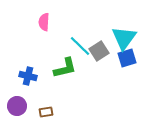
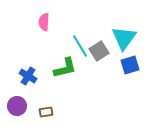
cyan line: rotated 15 degrees clockwise
blue square: moved 3 px right, 7 px down
blue cross: rotated 18 degrees clockwise
